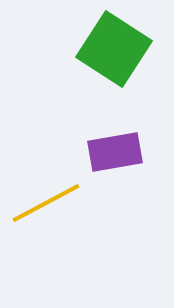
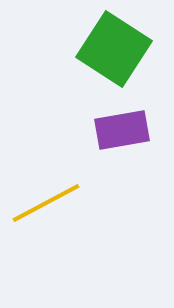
purple rectangle: moved 7 px right, 22 px up
